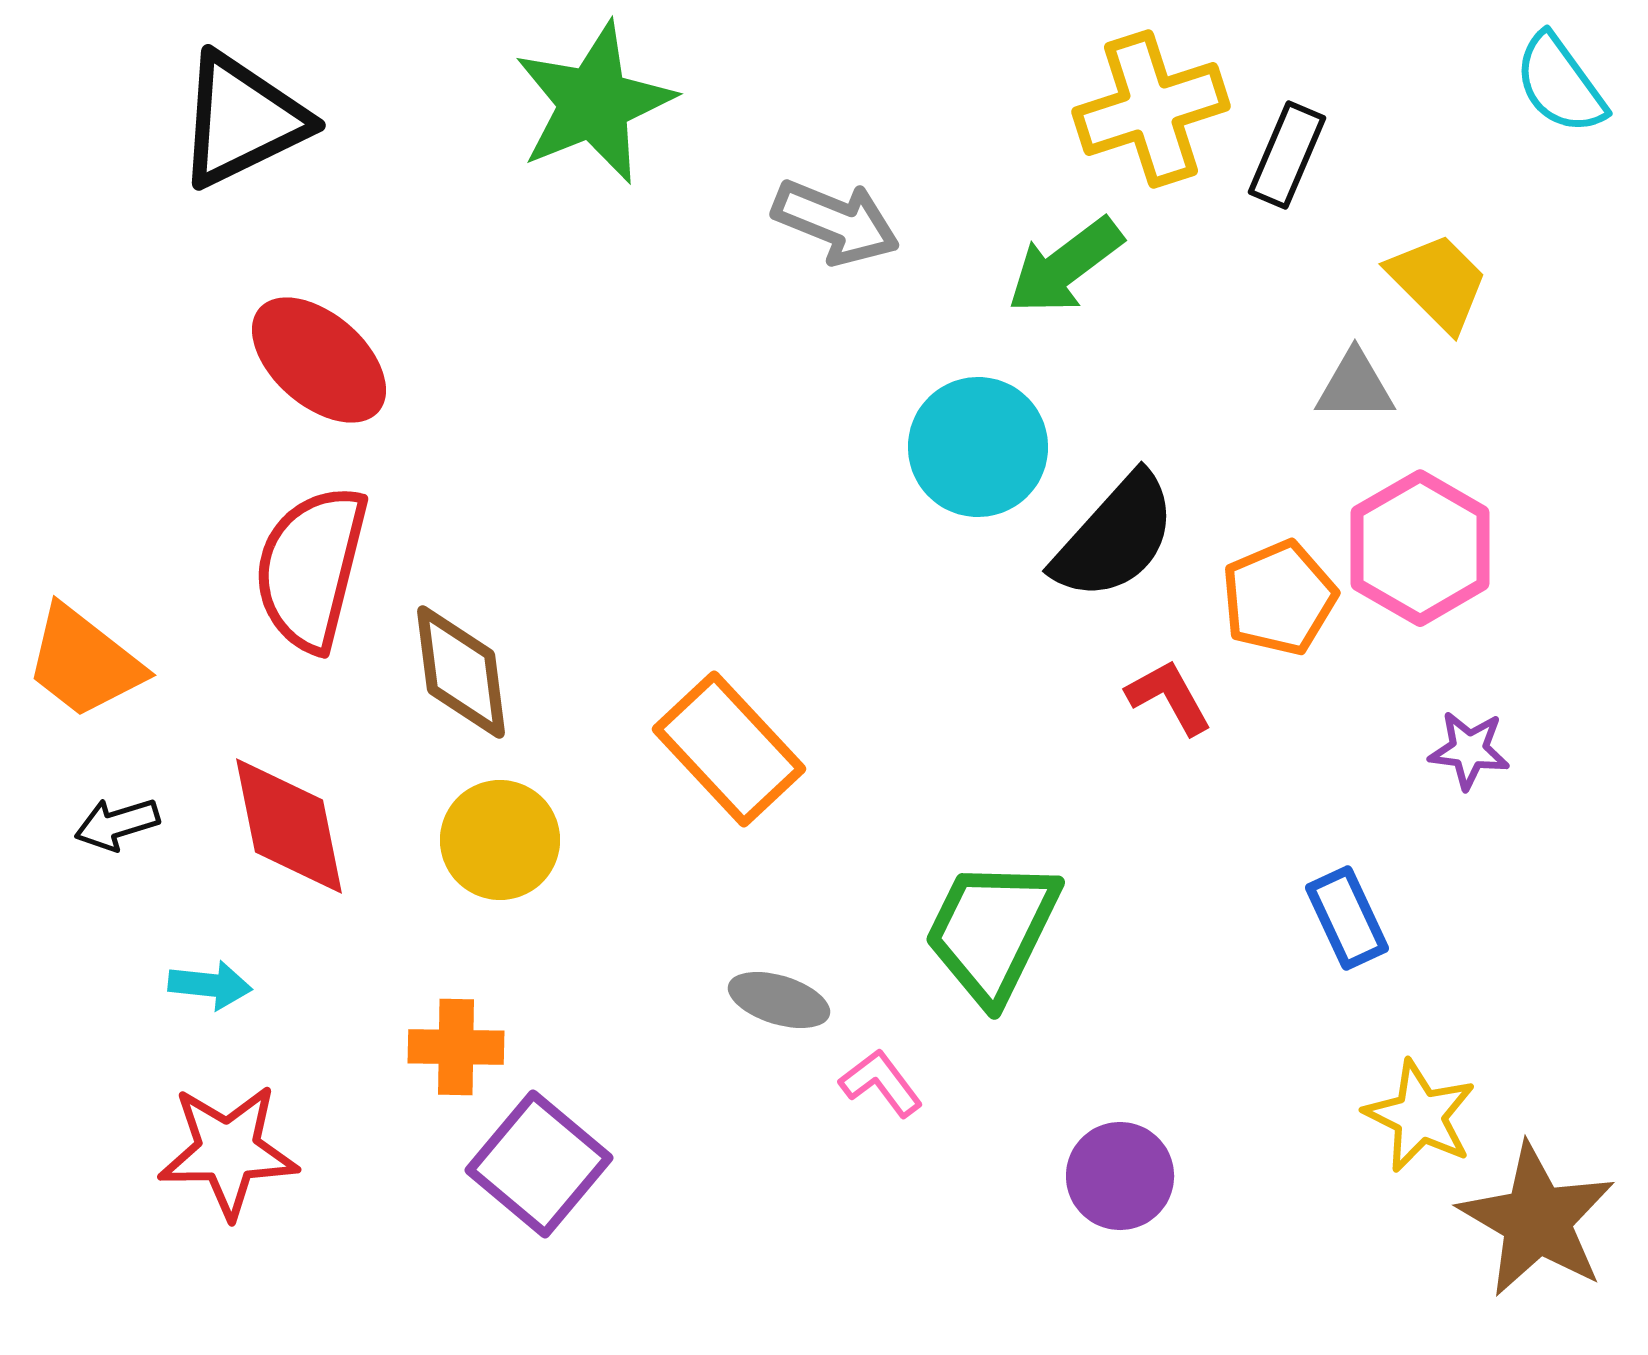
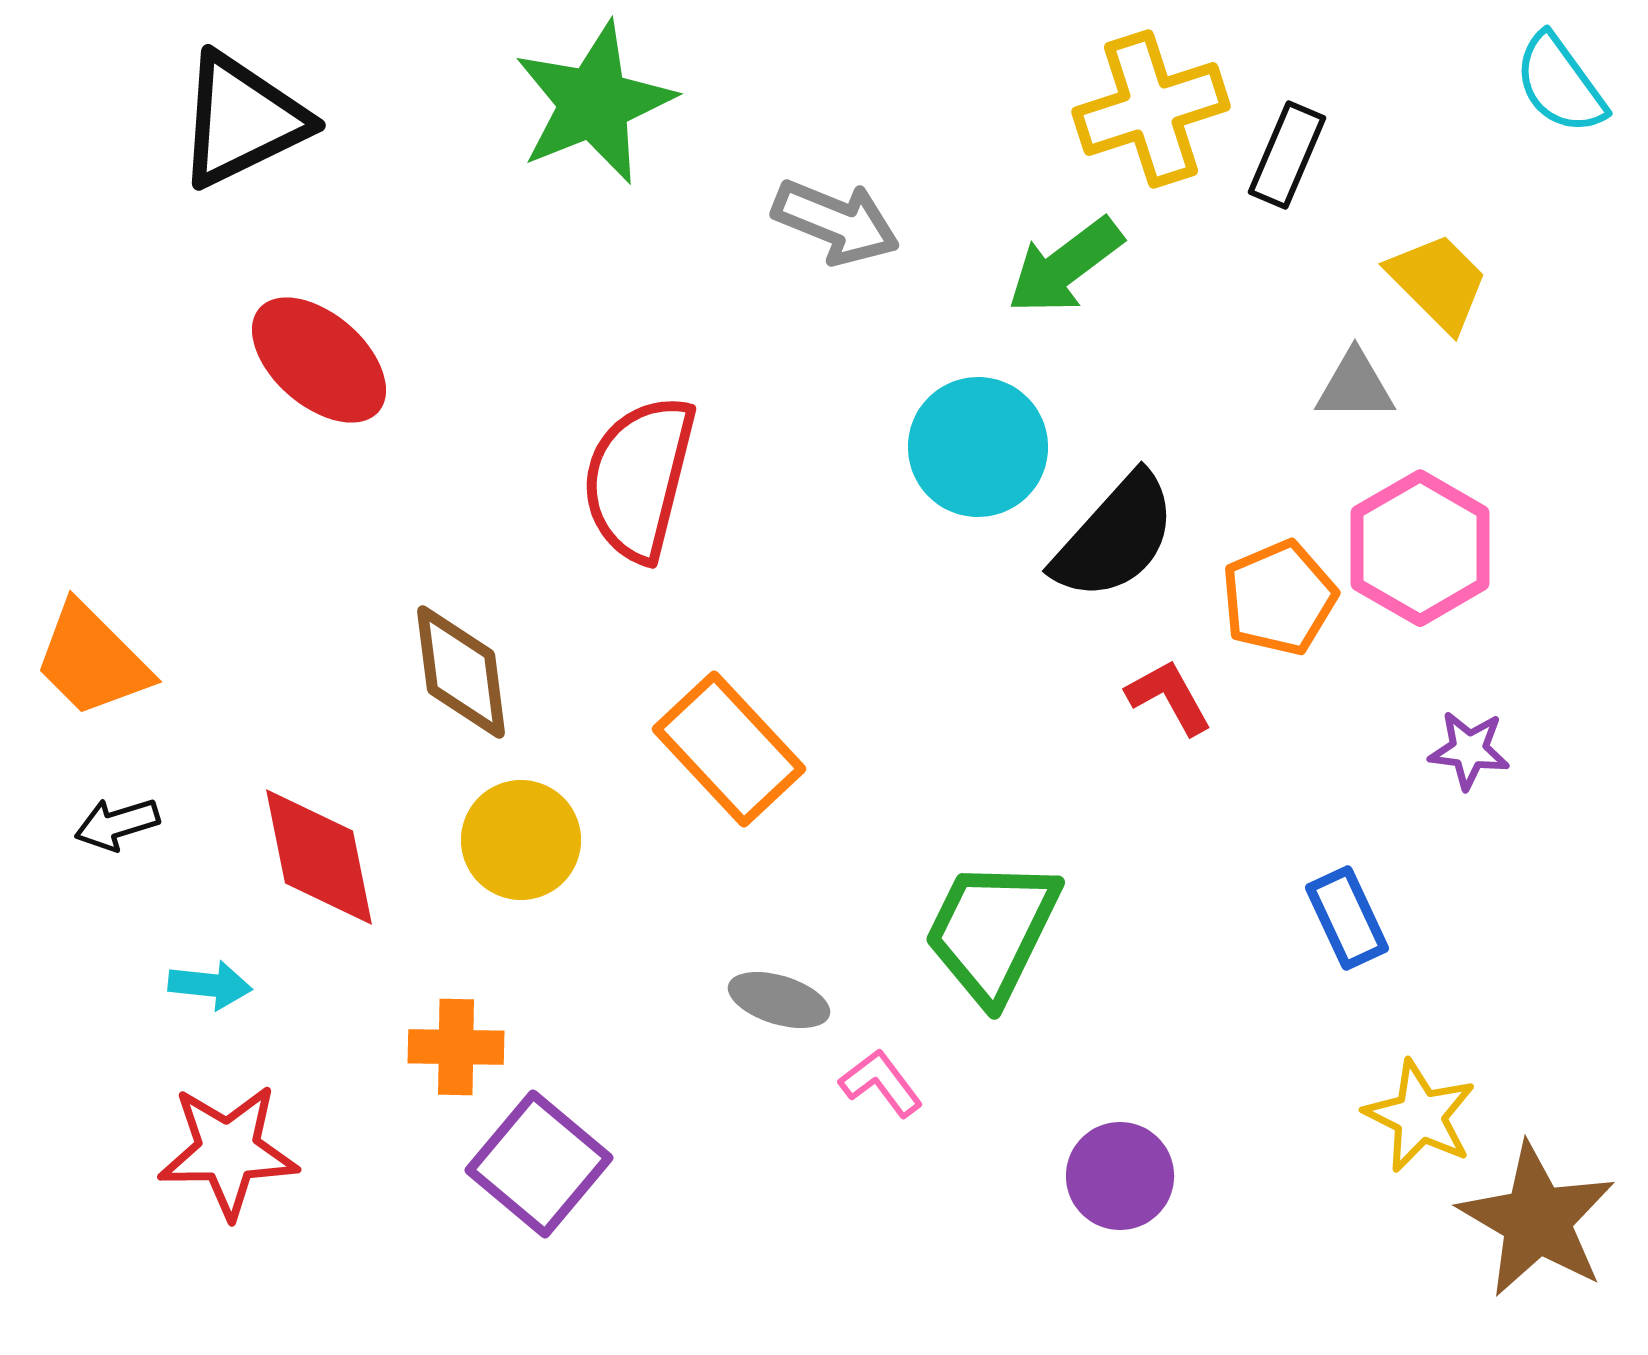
red semicircle: moved 328 px right, 90 px up
orange trapezoid: moved 8 px right, 2 px up; rotated 7 degrees clockwise
red diamond: moved 30 px right, 31 px down
yellow circle: moved 21 px right
